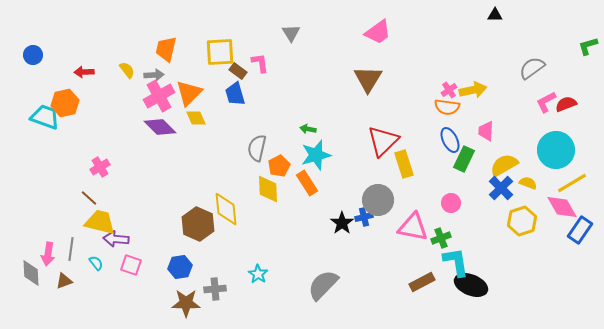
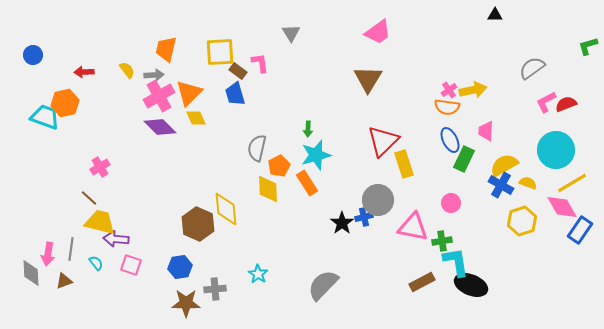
green arrow at (308, 129): rotated 98 degrees counterclockwise
blue cross at (501, 188): moved 3 px up; rotated 15 degrees counterclockwise
green cross at (441, 238): moved 1 px right, 3 px down; rotated 12 degrees clockwise
